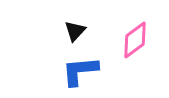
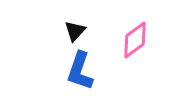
blue L-shape: rotated 66 degrees counterclockwise
